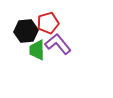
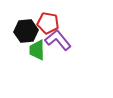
red pentagon: rotated 25 degrees clockwise
purple L-shape: moved 4 px up
